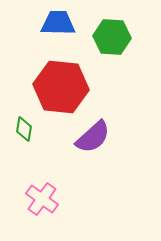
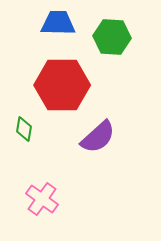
red hexagon: moved 1 px right, 2 px up; rotated 6 degrees counterclockwise
purple semicircle: moved 5 px right
